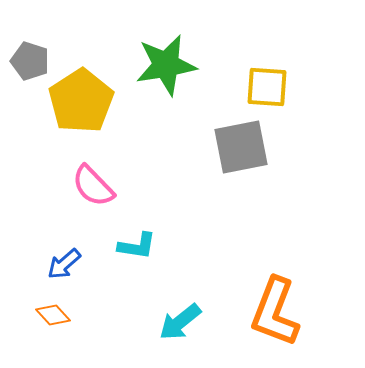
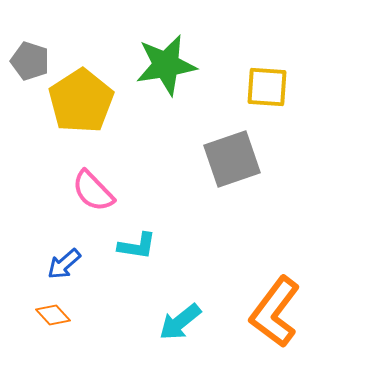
gray square: moved 9 px left, 12 px down; rotated 8 degrees counterclockwise
pink semicircle: moved 5 px down
orange L-shape: rotated 16 degrees clockwise
